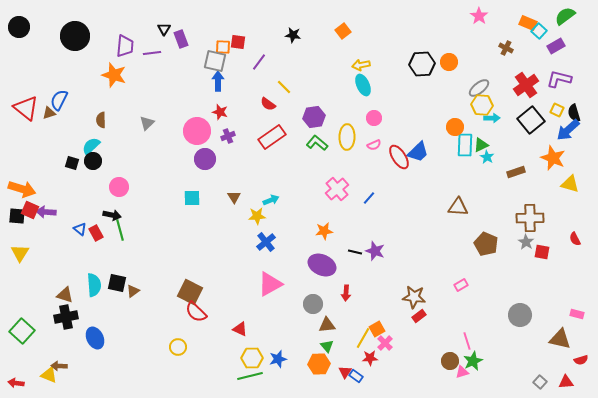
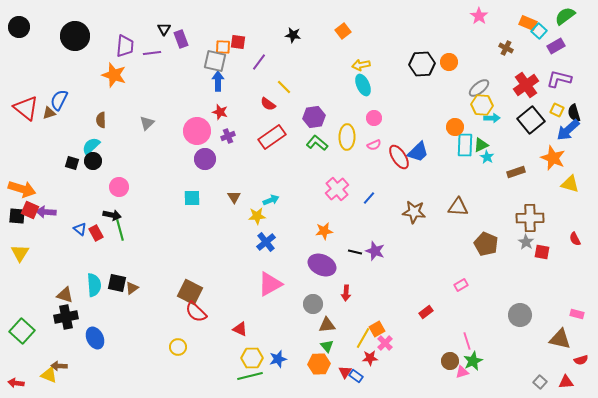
brown triangle at (133, 291): moved 1 px left, 3 px up
brown star at (414, 297): moved 85 px up
red rectangle at (419, 316): moved 7 px right, 4 px up
